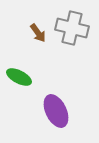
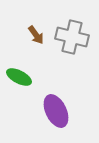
gray cross: moved 9 px down
brown arrow: moved 2 px left, 2 px down
